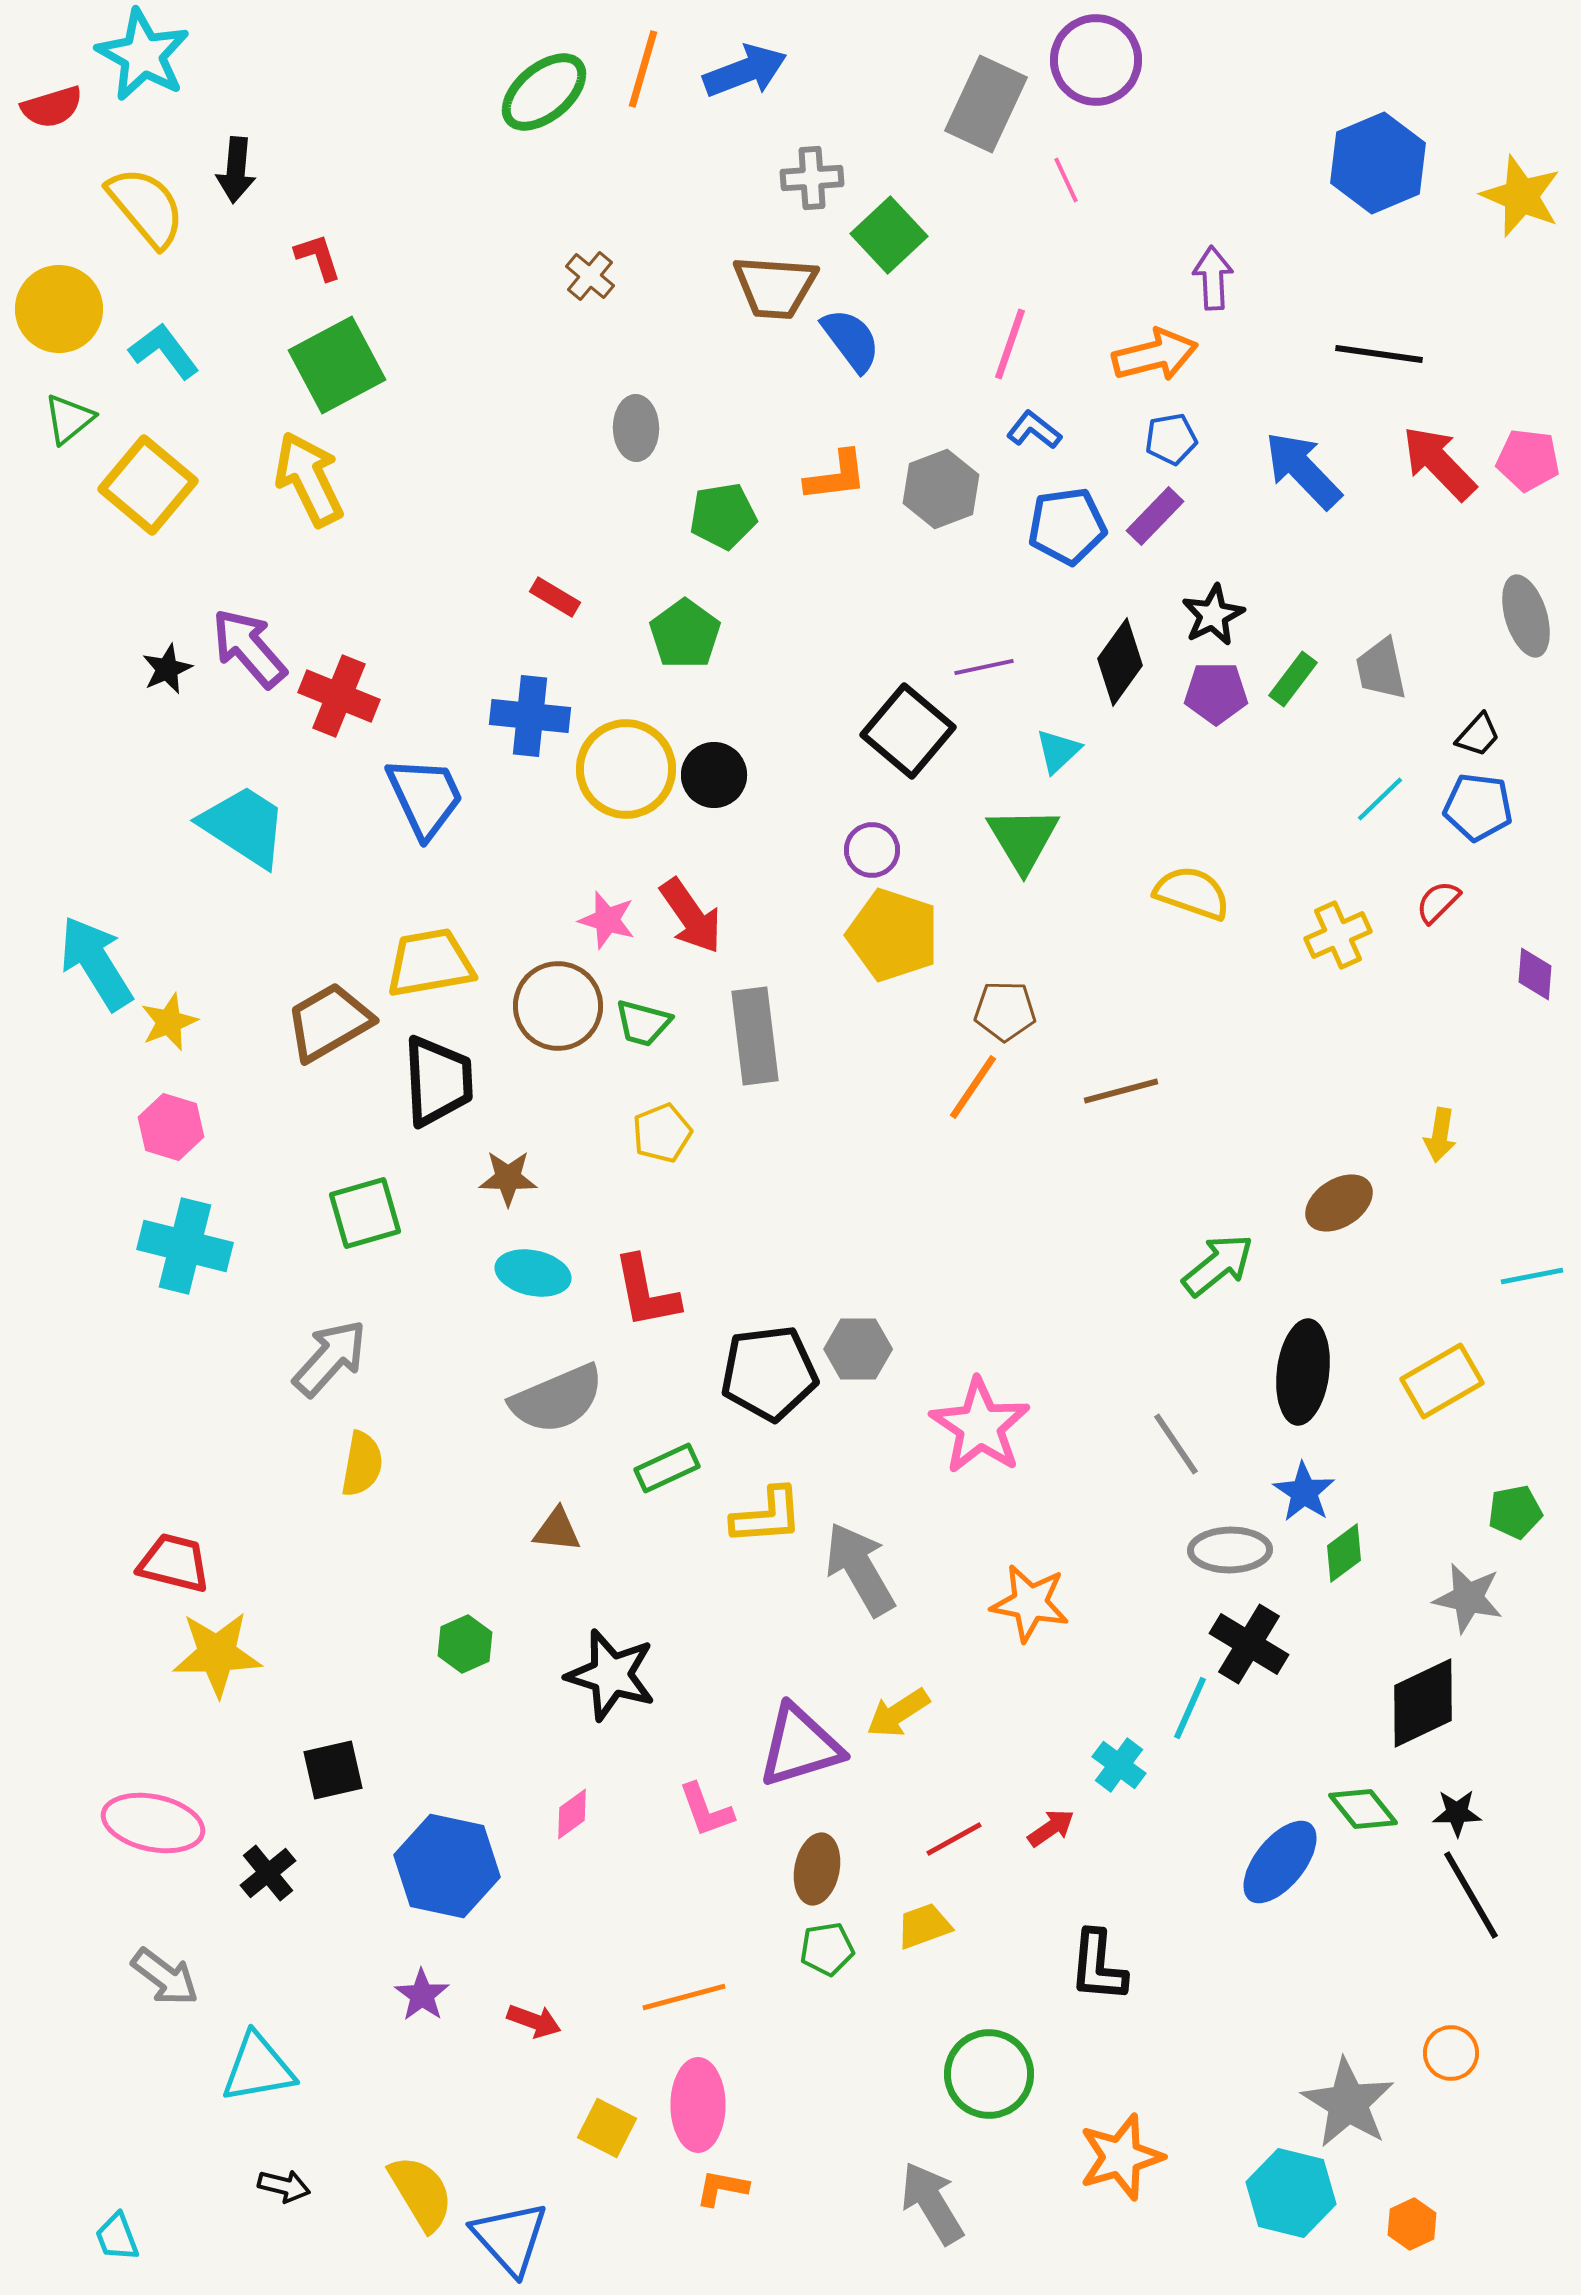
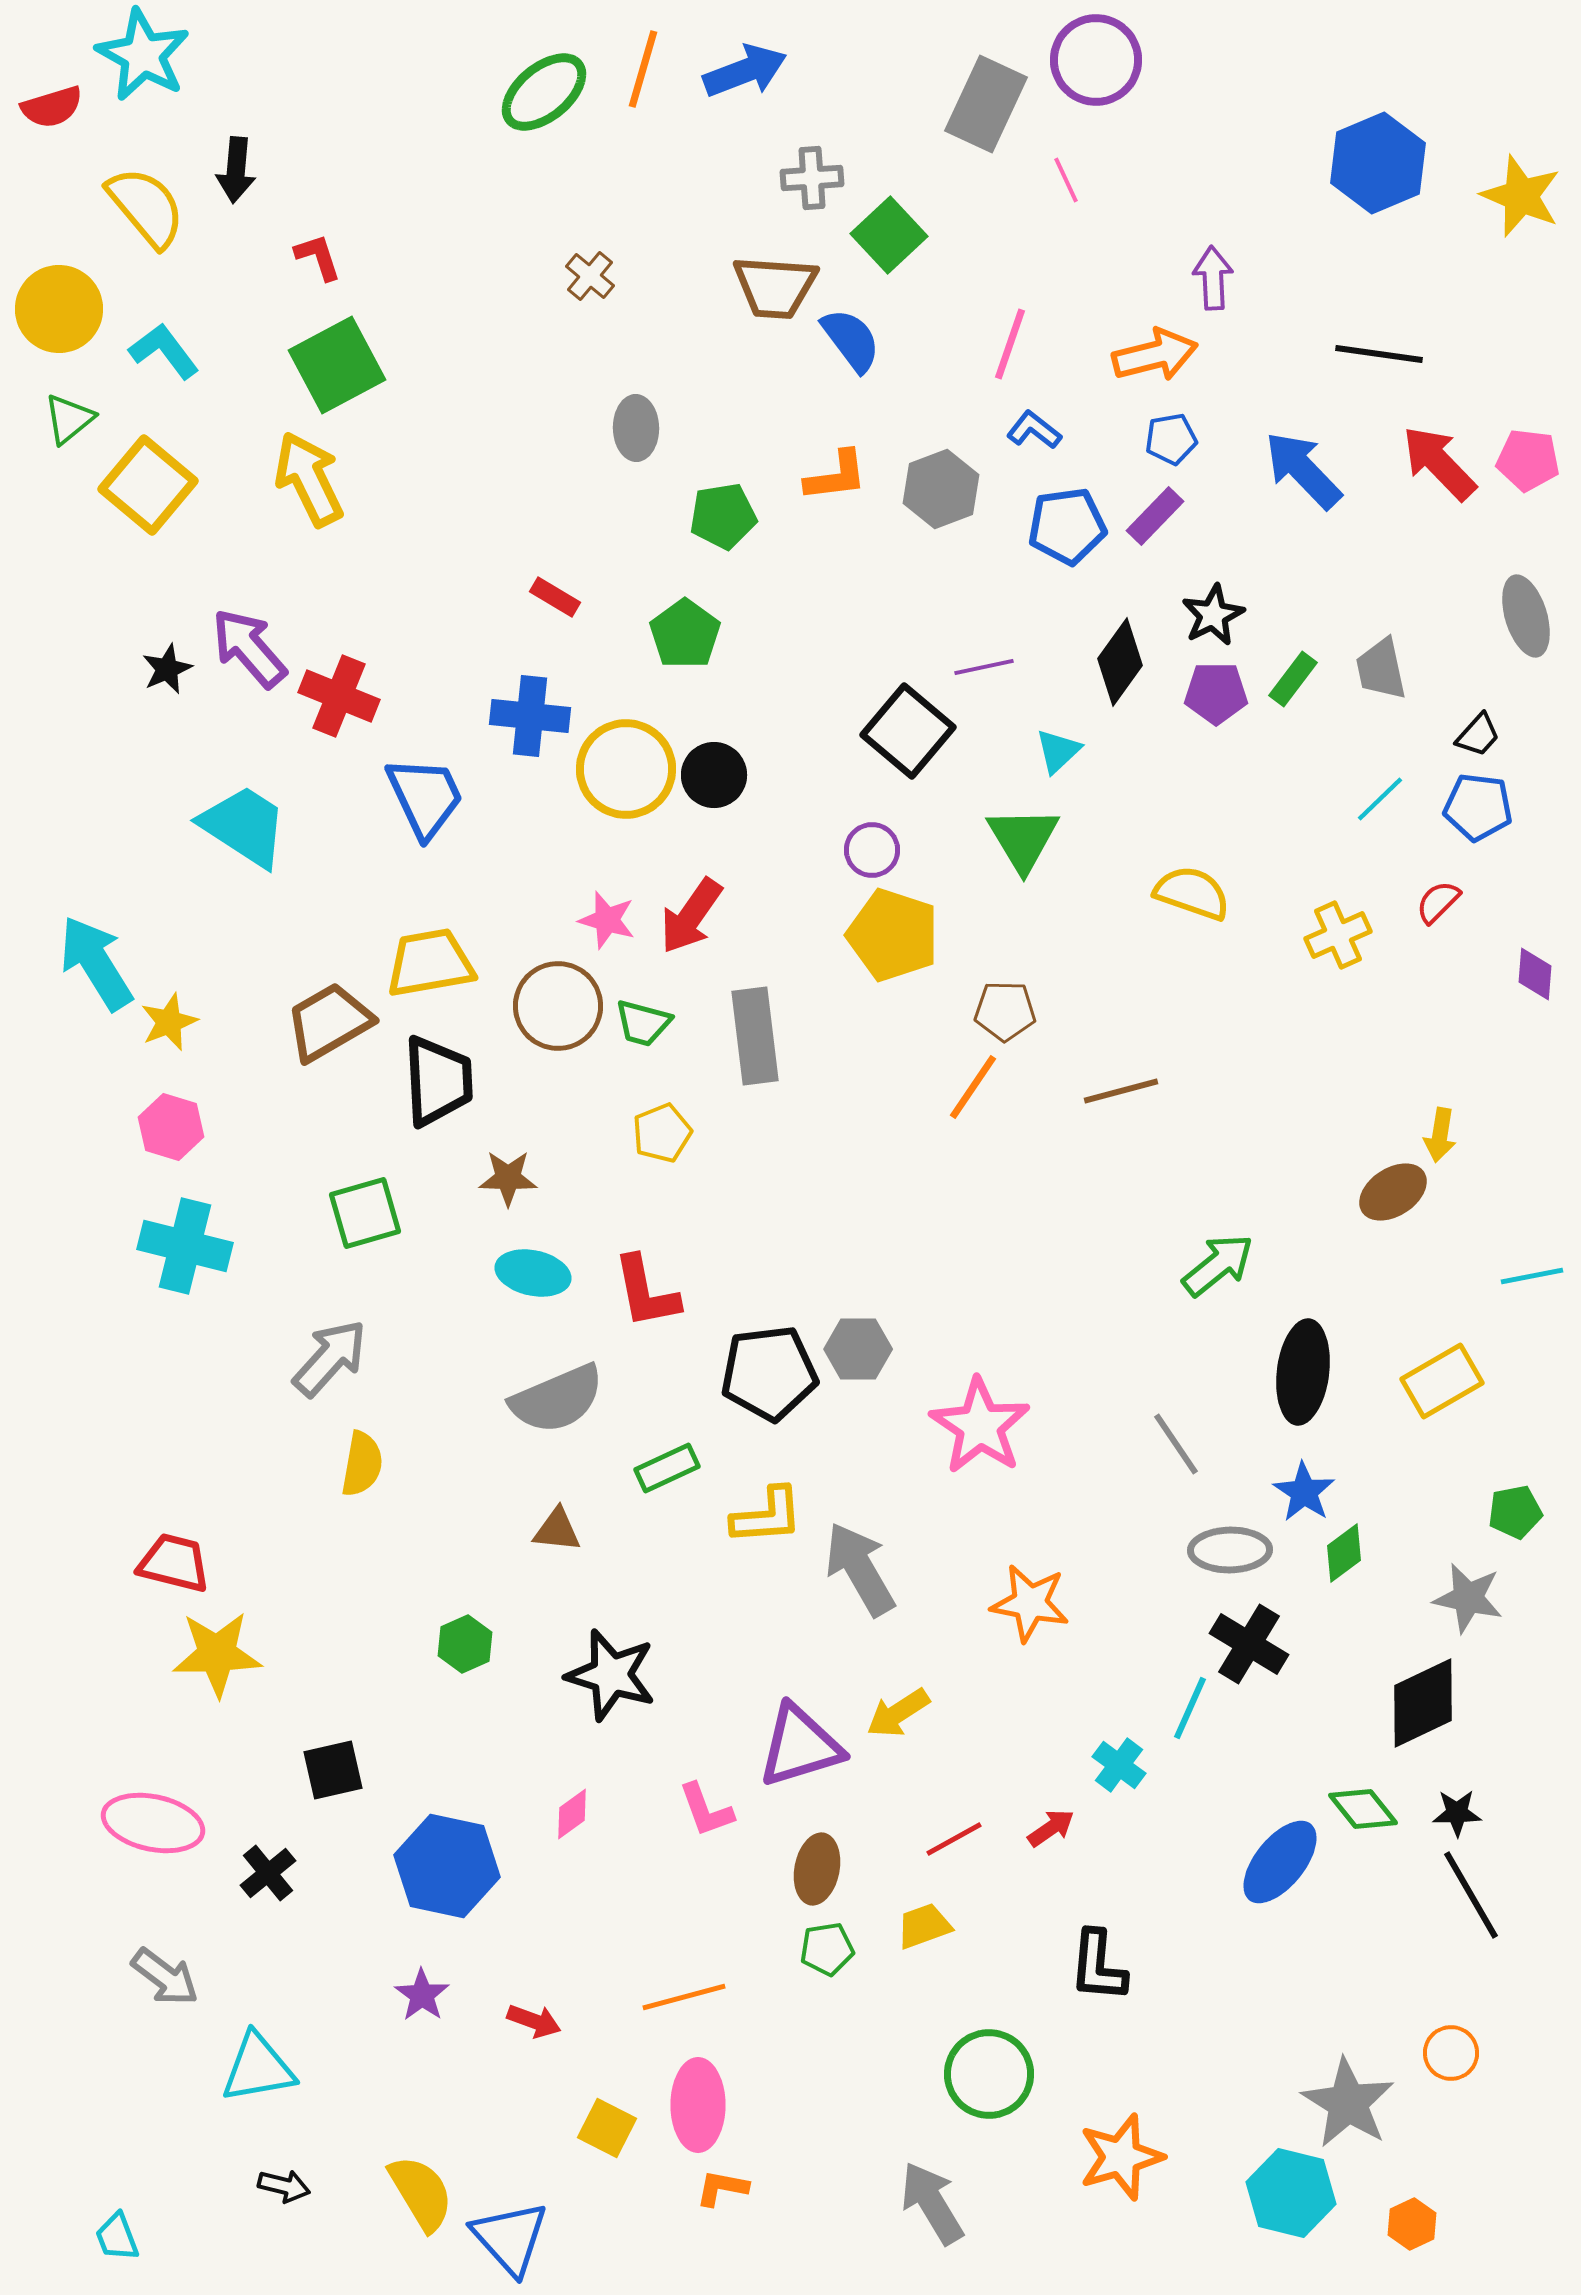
red arrow at (691, 916): rotated 70 degrees clockwise
brown ellipse at (1339, 1203): moved 54 px right, 11 px up
